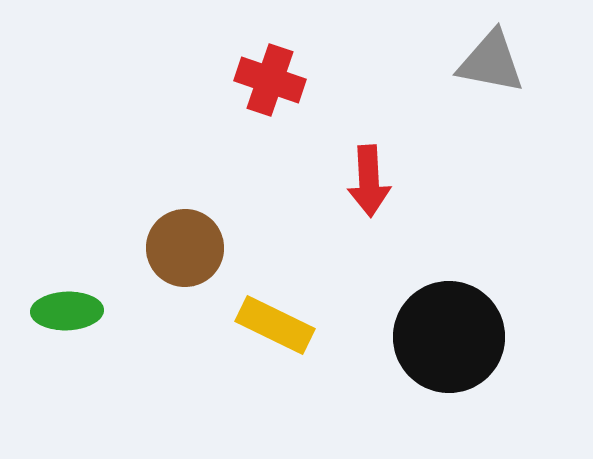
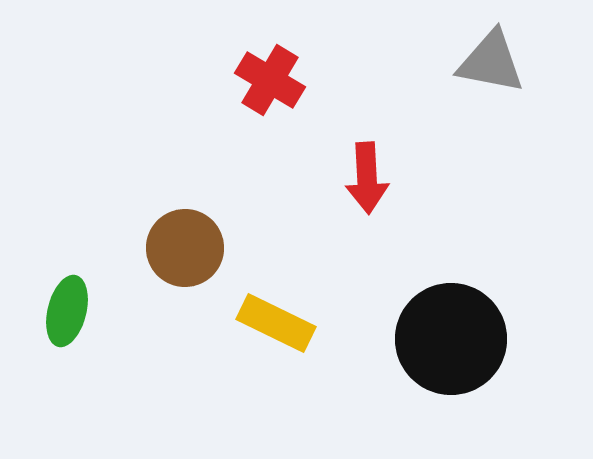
red cross: rotated 12 degrees clockwise
red arrow: moved 2 px left, 3 px up
green ellipse: rotated 74 degrees counterclockwise
yellow rectangle: moved 1 px right, 2 px up
black circle: moved 2 px right, 2 px down
